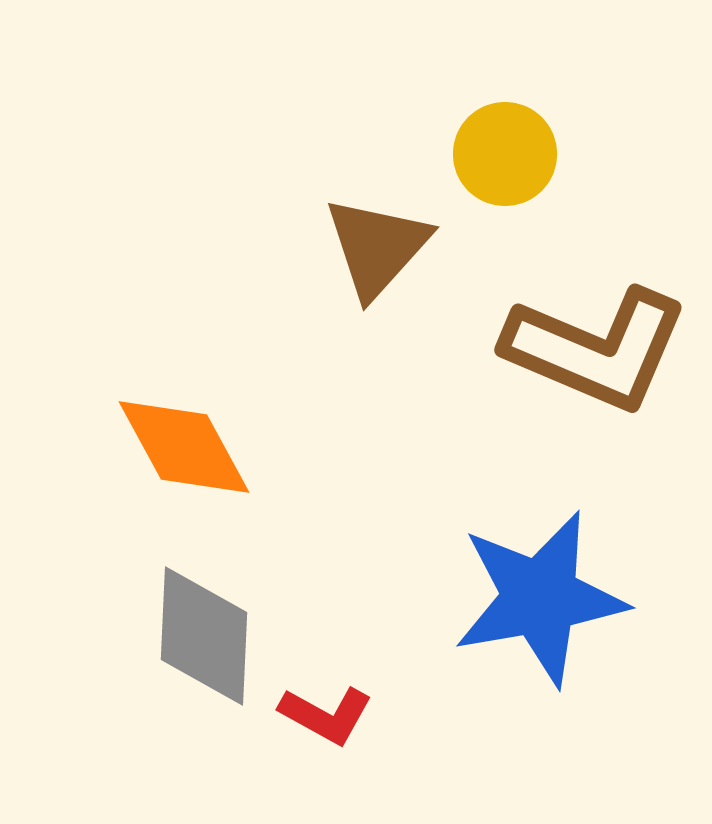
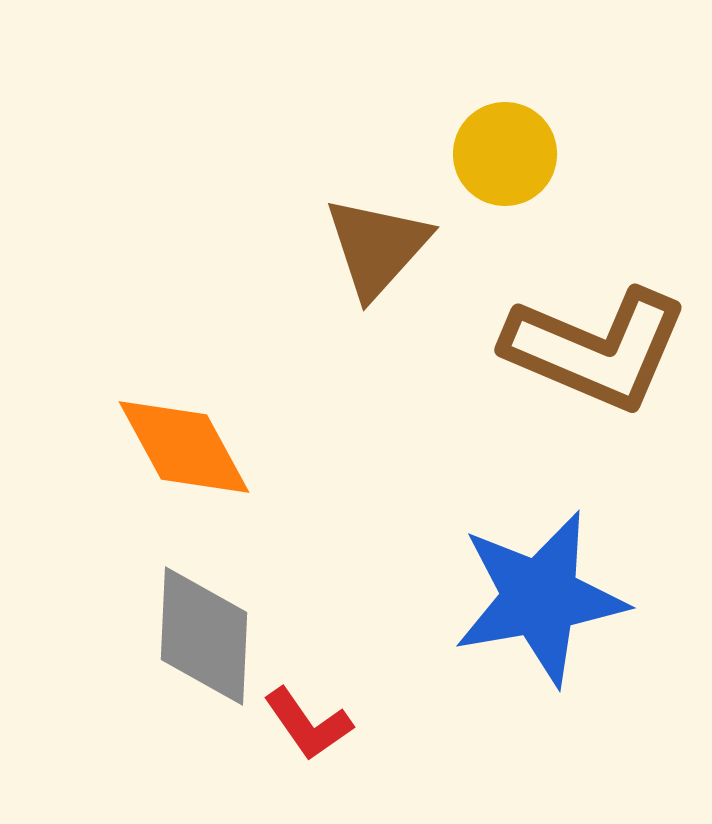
red L-shape: moved 18 px left, 9 px down; rotated 26 degrees clockwise
